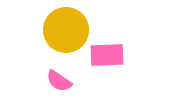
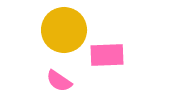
yellow circle: moved 2 px left
